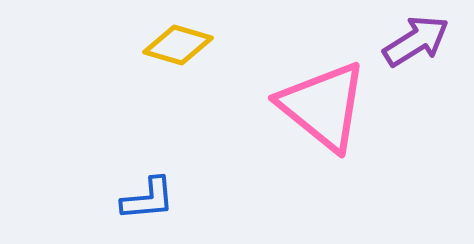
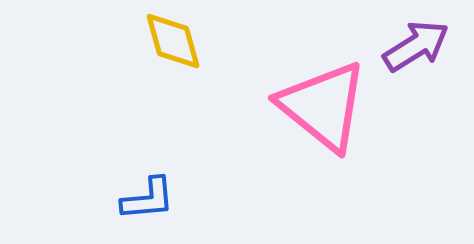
purple arrow: moved 5 px down
yellow diamond: moved 5 px left, 4 px up; rotated 58 degrees clockwise
